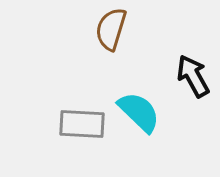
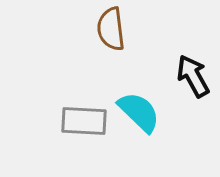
brown semicircle: rotated 24 degrees counterclockwise
gray rectangle: moved 2 px right, 3 px up
